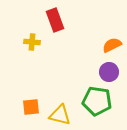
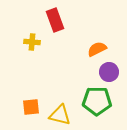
orange semicircle: moved 15 px left, 4 px down
green pentagon: rotated 8 degrees counterclockwise
